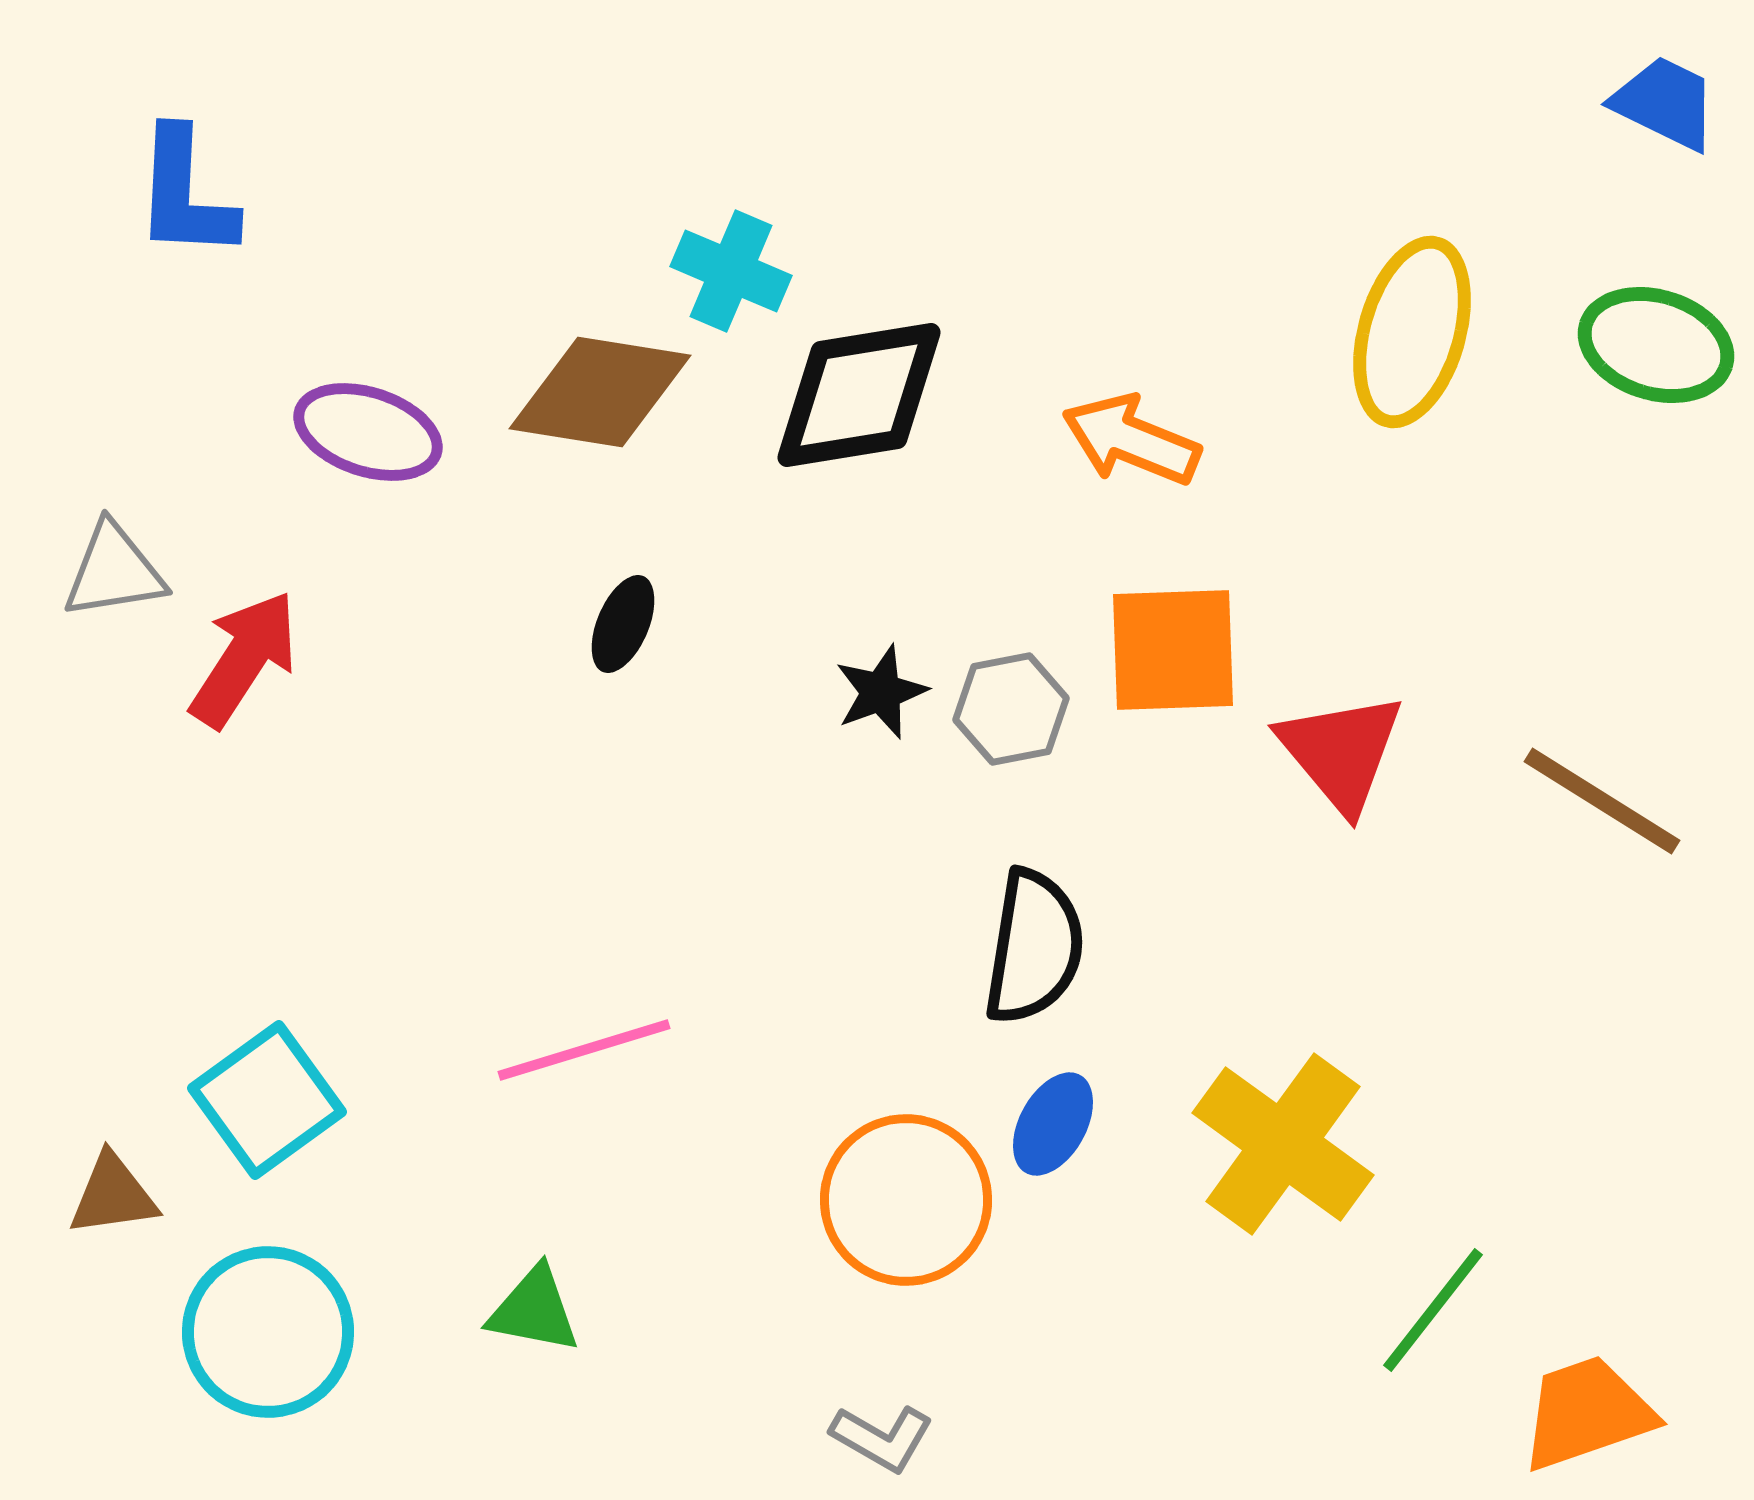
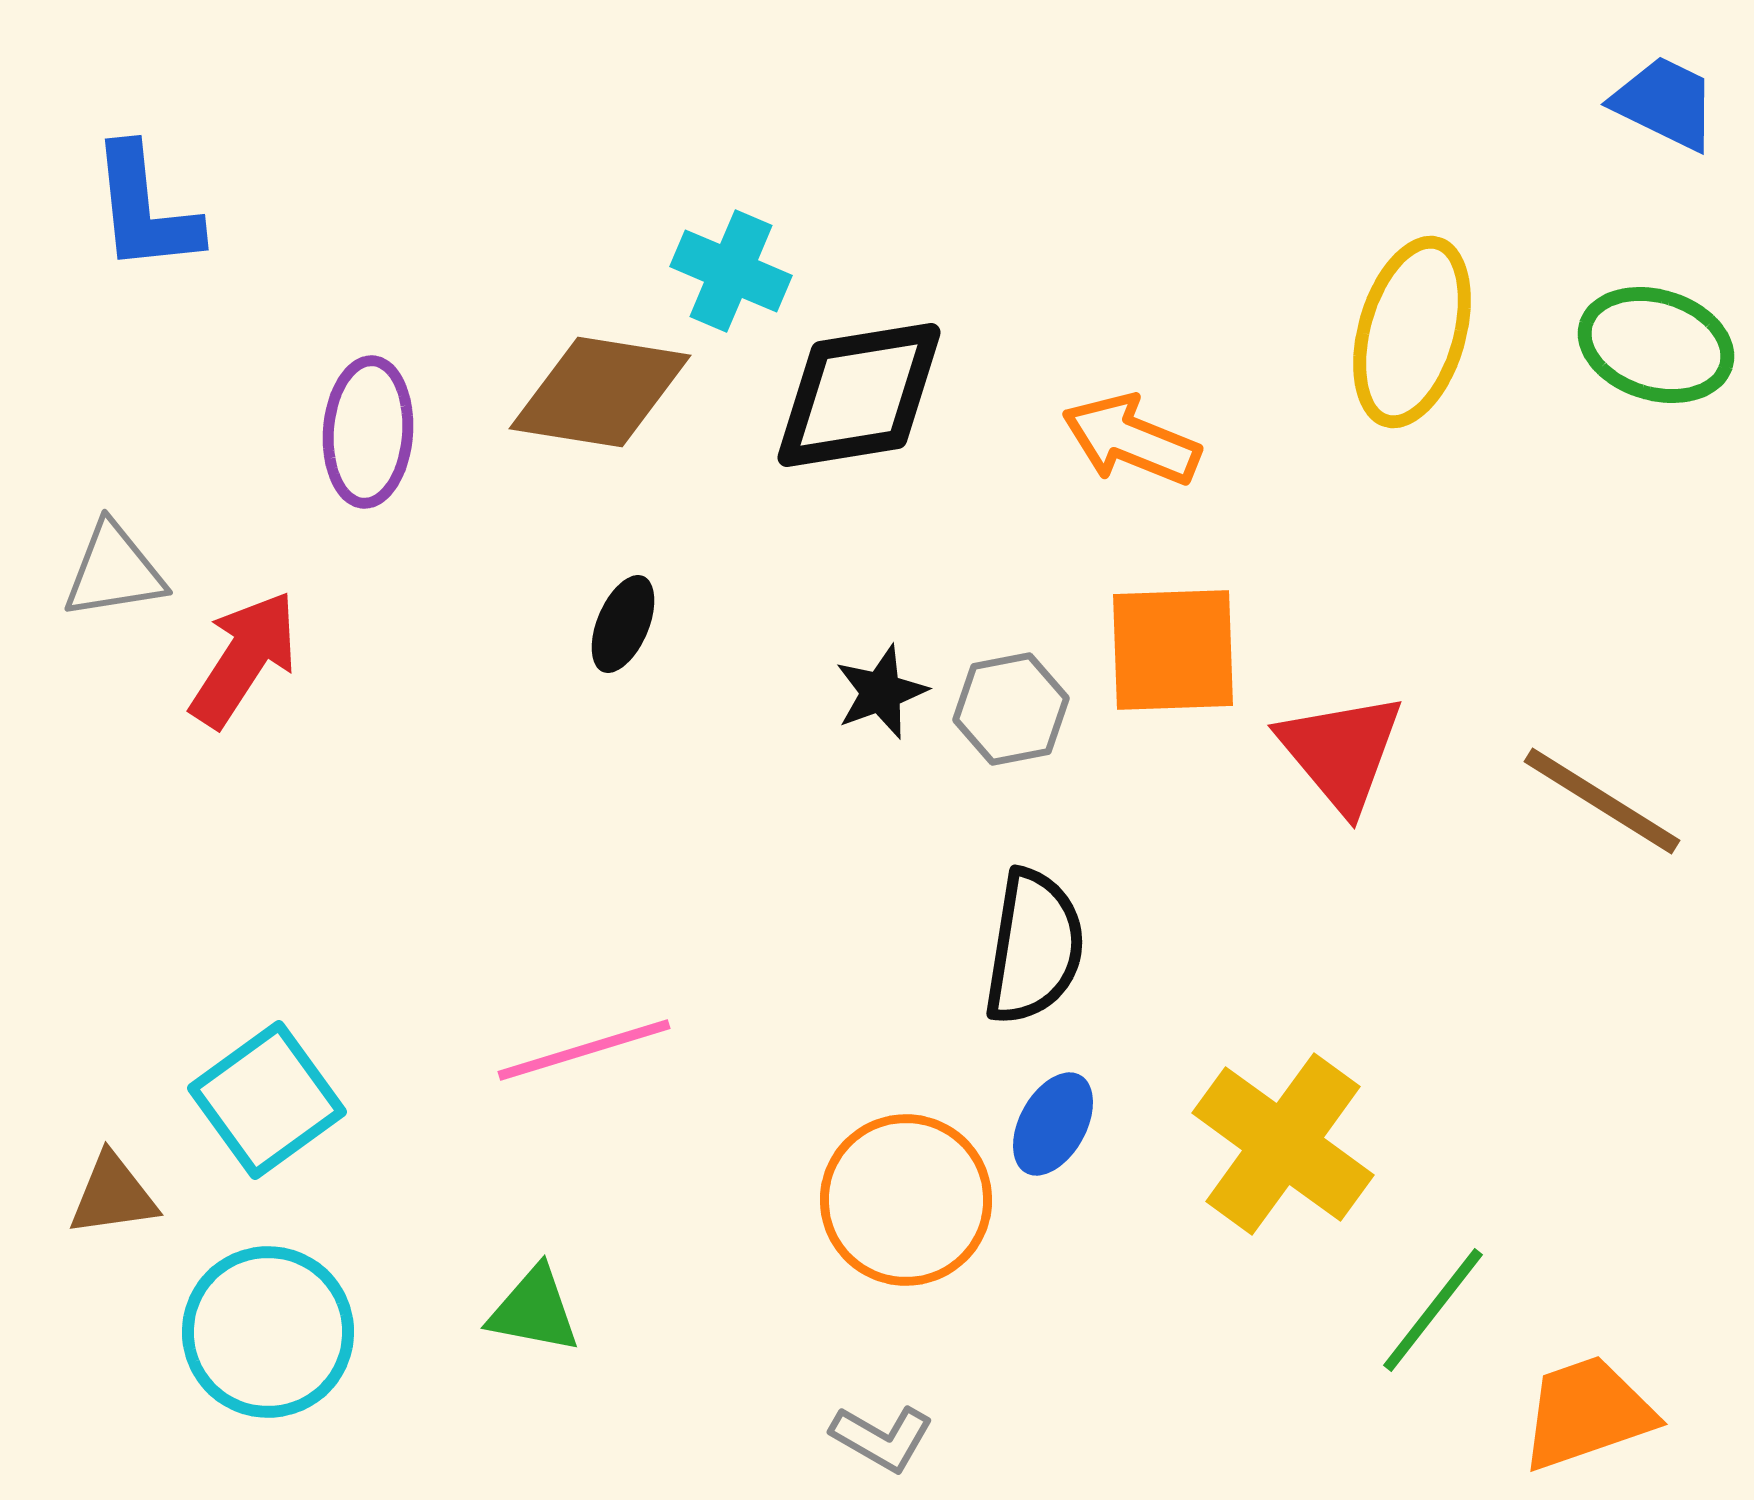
blue L-shape: moved 40 px left, 15 px down; rotated 9 degrees counterclockwise
purple ellipse: rotated 76 degrees clockwise
